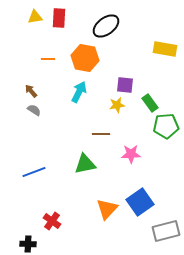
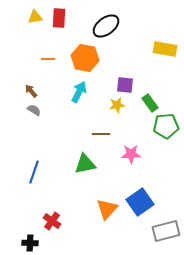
blue line: rotated 50 degrees counterclockwise
black cross: moved 2 px right, 1 px up
